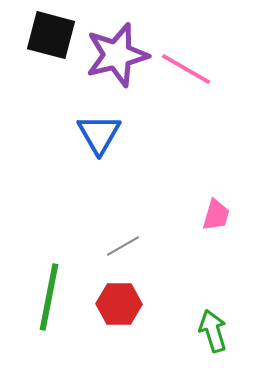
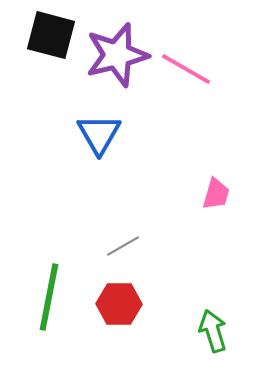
pink trapezoid: moved 21 px up
